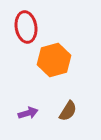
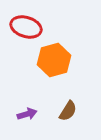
red ellipse: rotated 64 degrees counterclockwise
purple arrow: moved 1 px left, 1 px down
